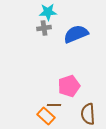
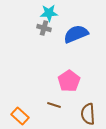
cyan star: moved 1 px right, 1 px down
gray cross: rotated 24 degrees clockwise
pink pentagon: moved 5 px up; rotated 15 degrees counterclockwise
brown line: rotated 16 degrees clockwise
orange rectangle: moved 26 px left
